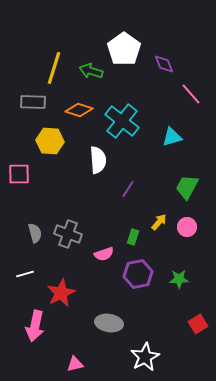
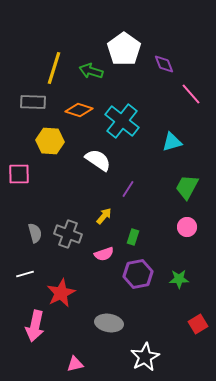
cyan triangle: moved 5 px down
white semicircle: rotated 52 degrees counterclockwise
yellow arrow: moved 55 px left, 6 px up
